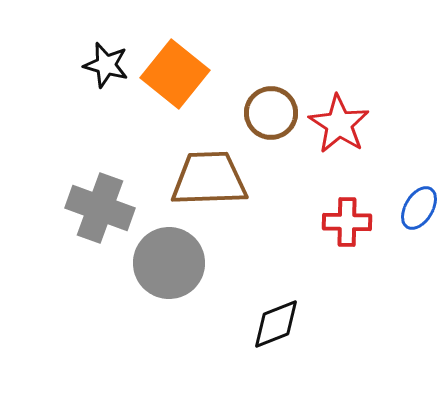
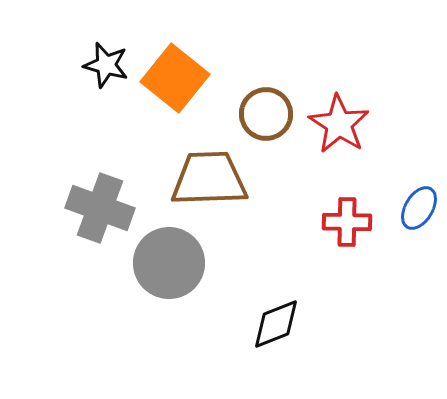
orange square: moved 4 px down
brown circle: moved 5 px left, 1 px down
